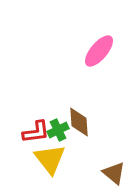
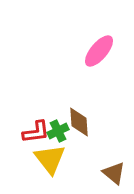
green cross: moved 1 px down
